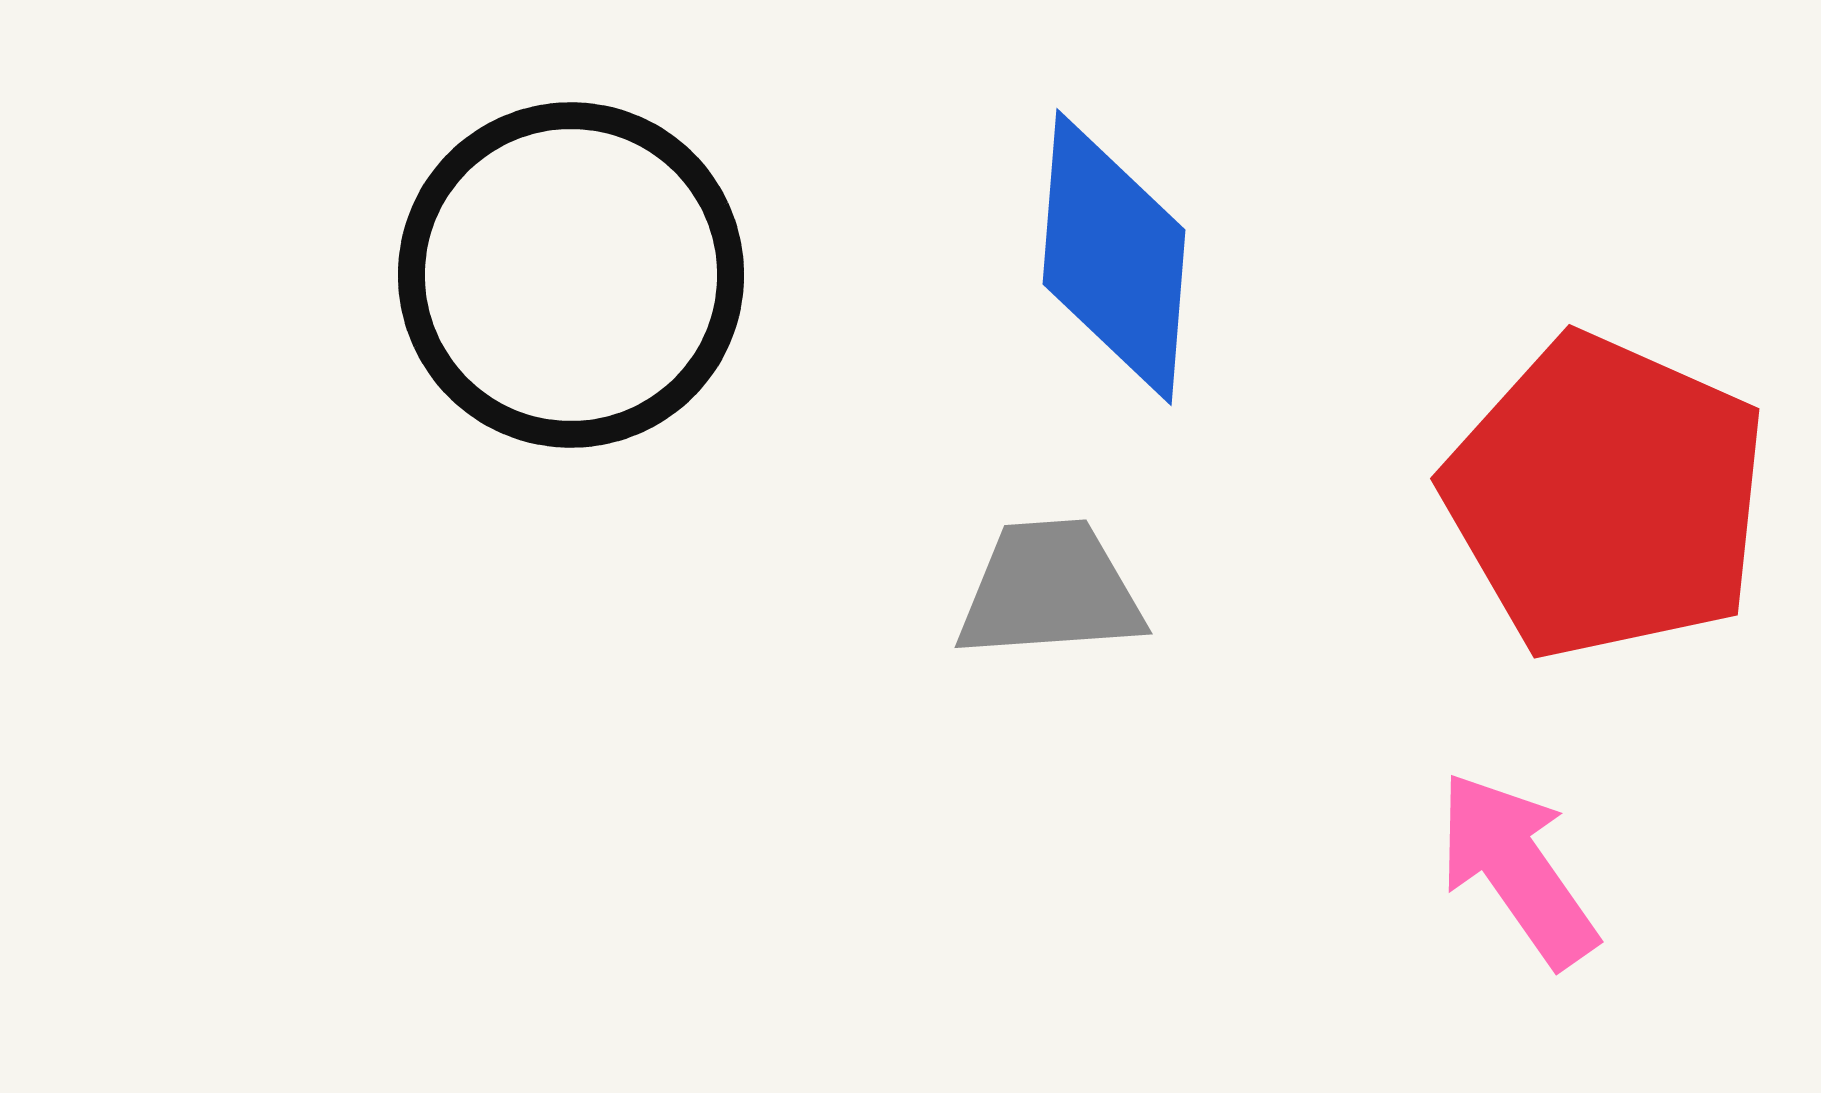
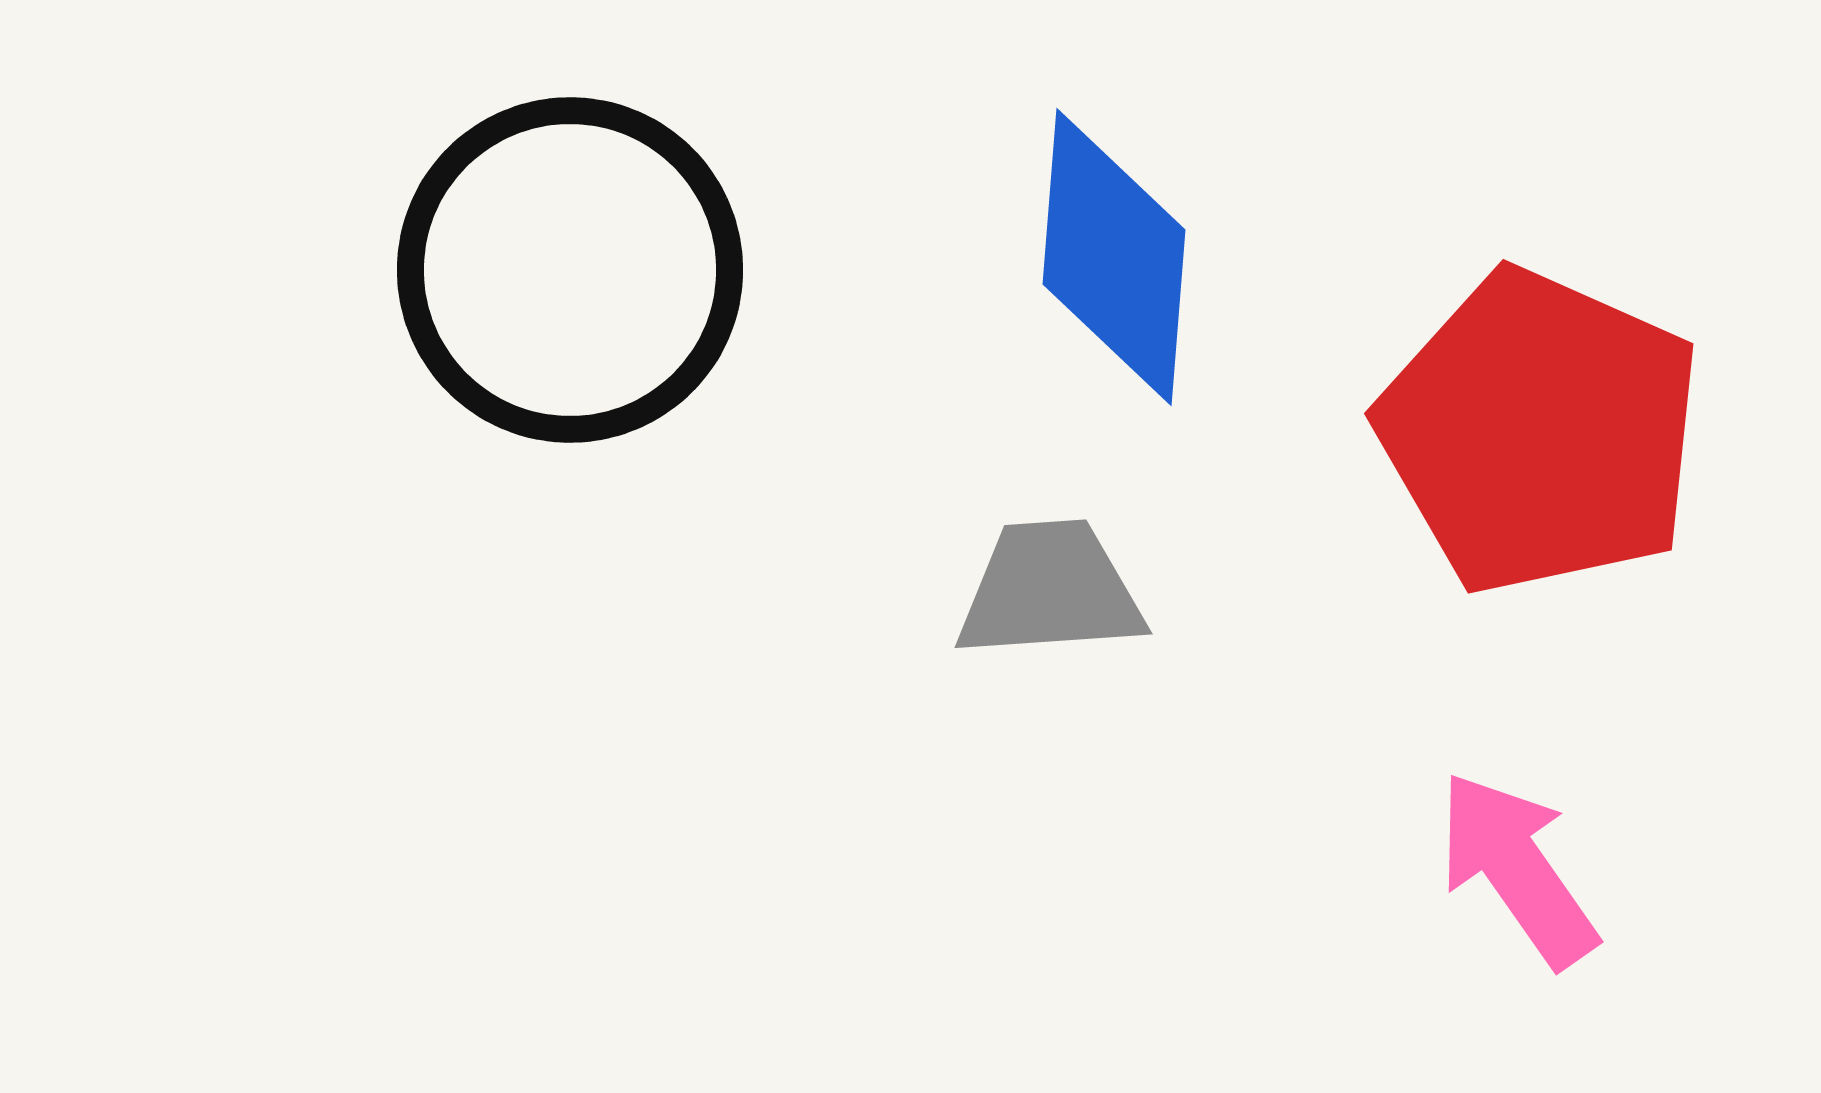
black circle: moved 1 px left, 5 px up
red pentagon: moved 66 px left, 65 px up
